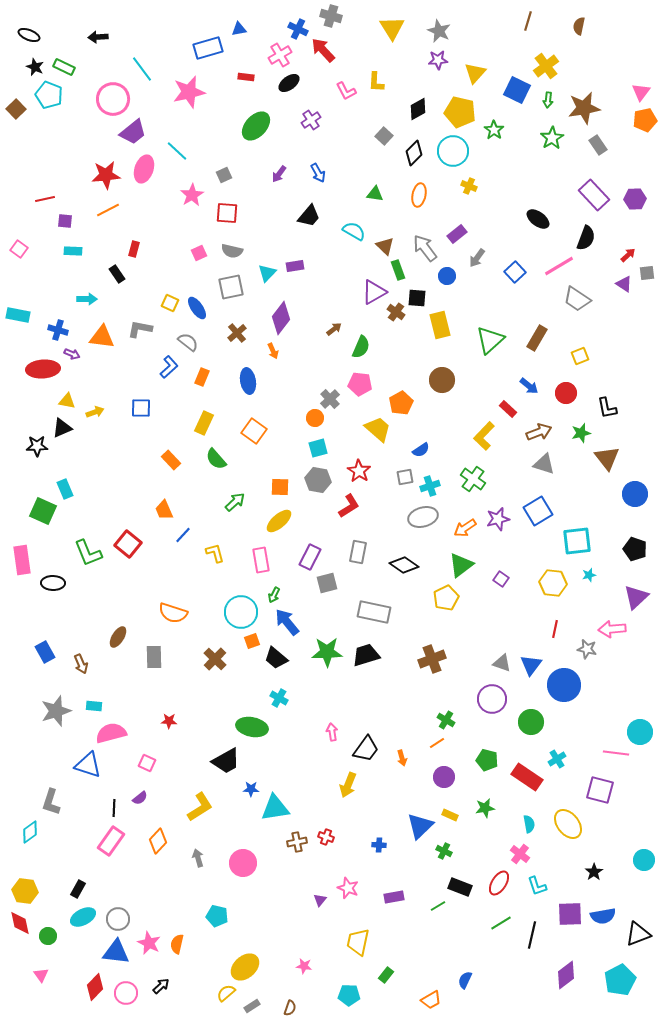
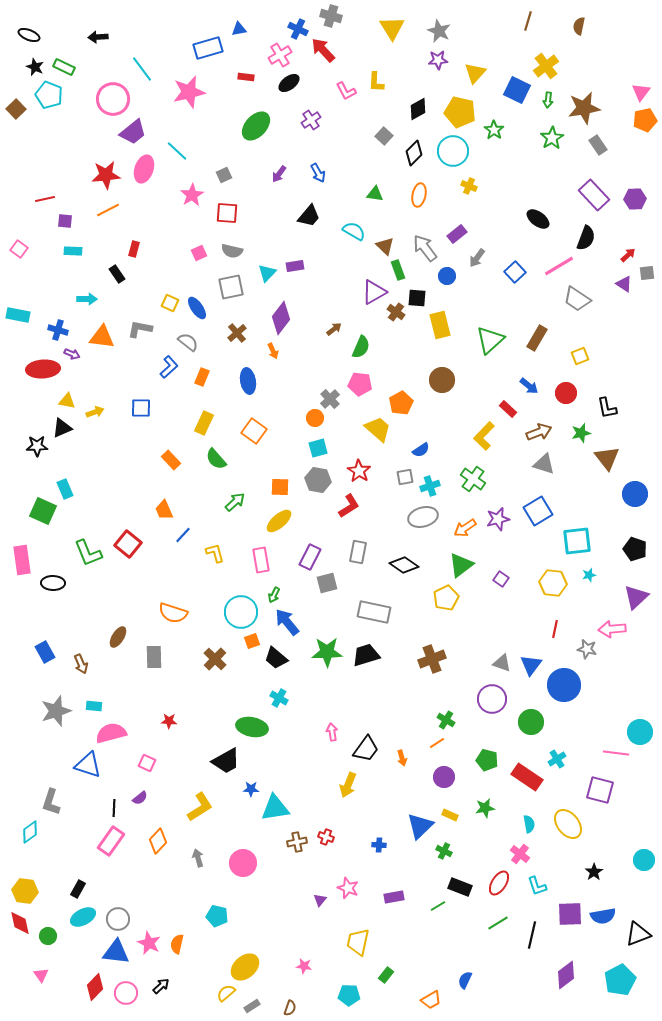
green line at (501, 923): moved 3 px left
